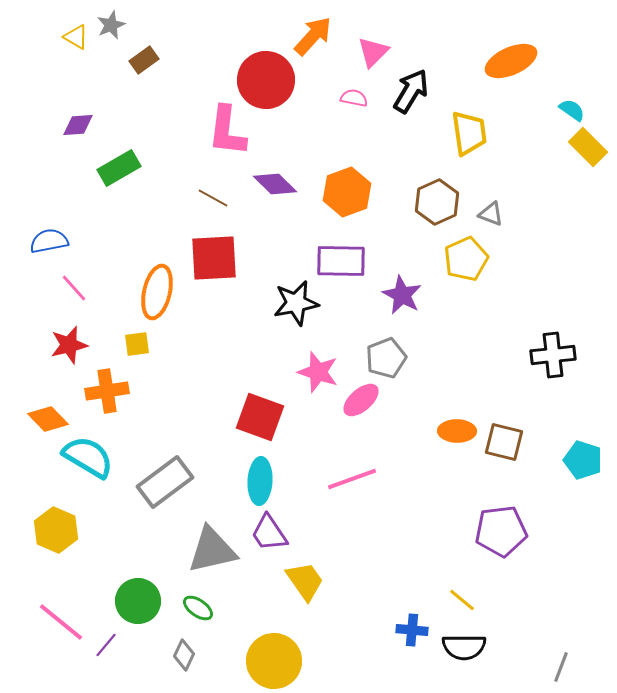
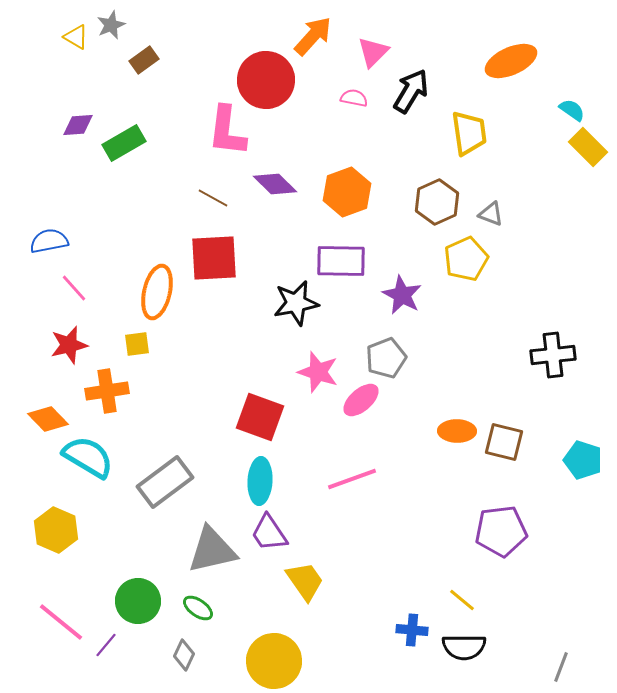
green rectangle at (119, 168): moved 5 px right, 25 px up
